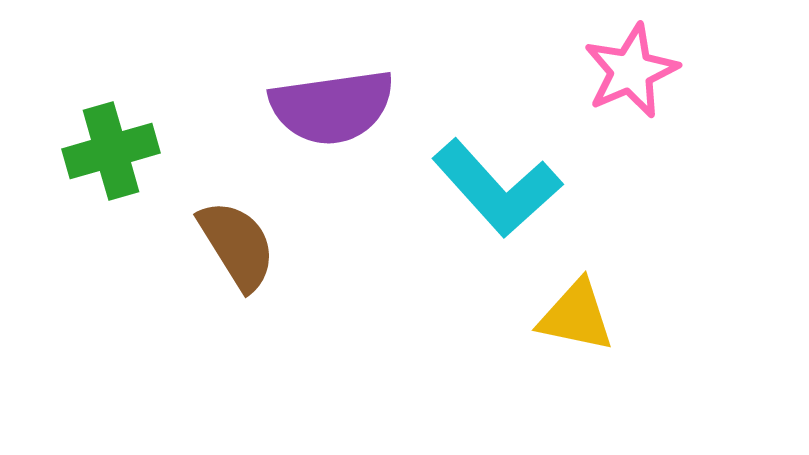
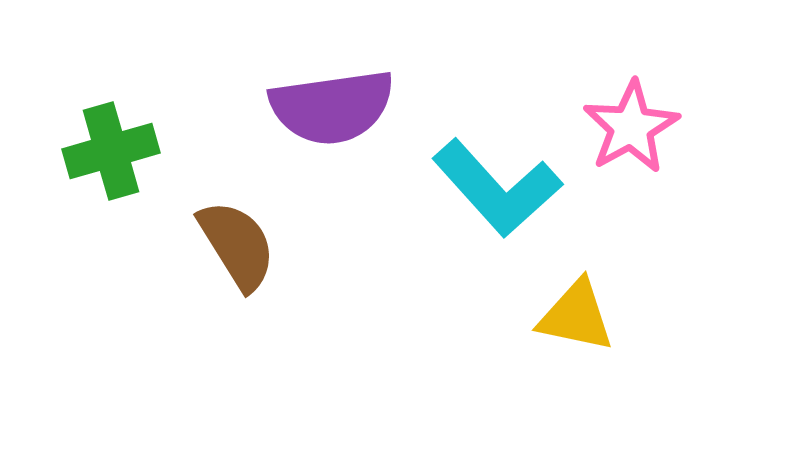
pink star: moved 56 px down; rotated 6 degrees counterclockwise
